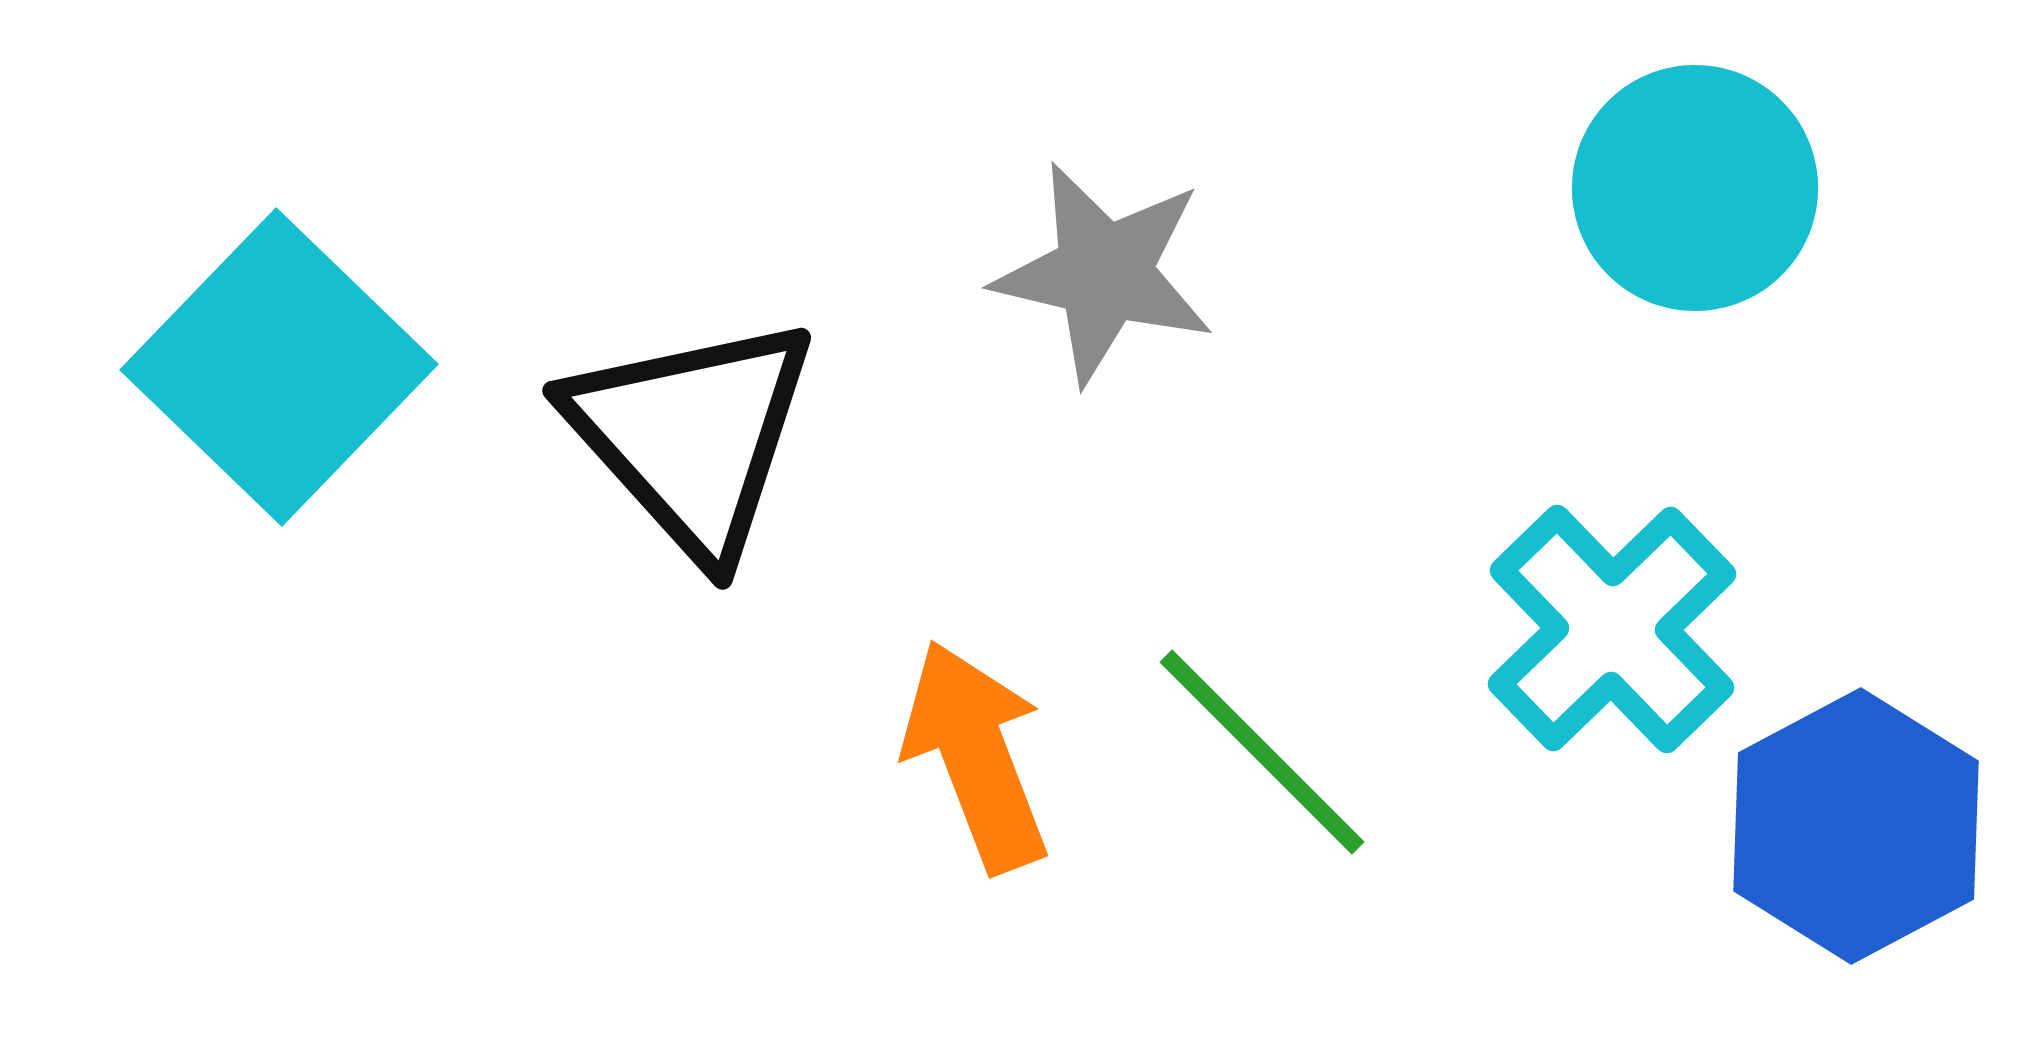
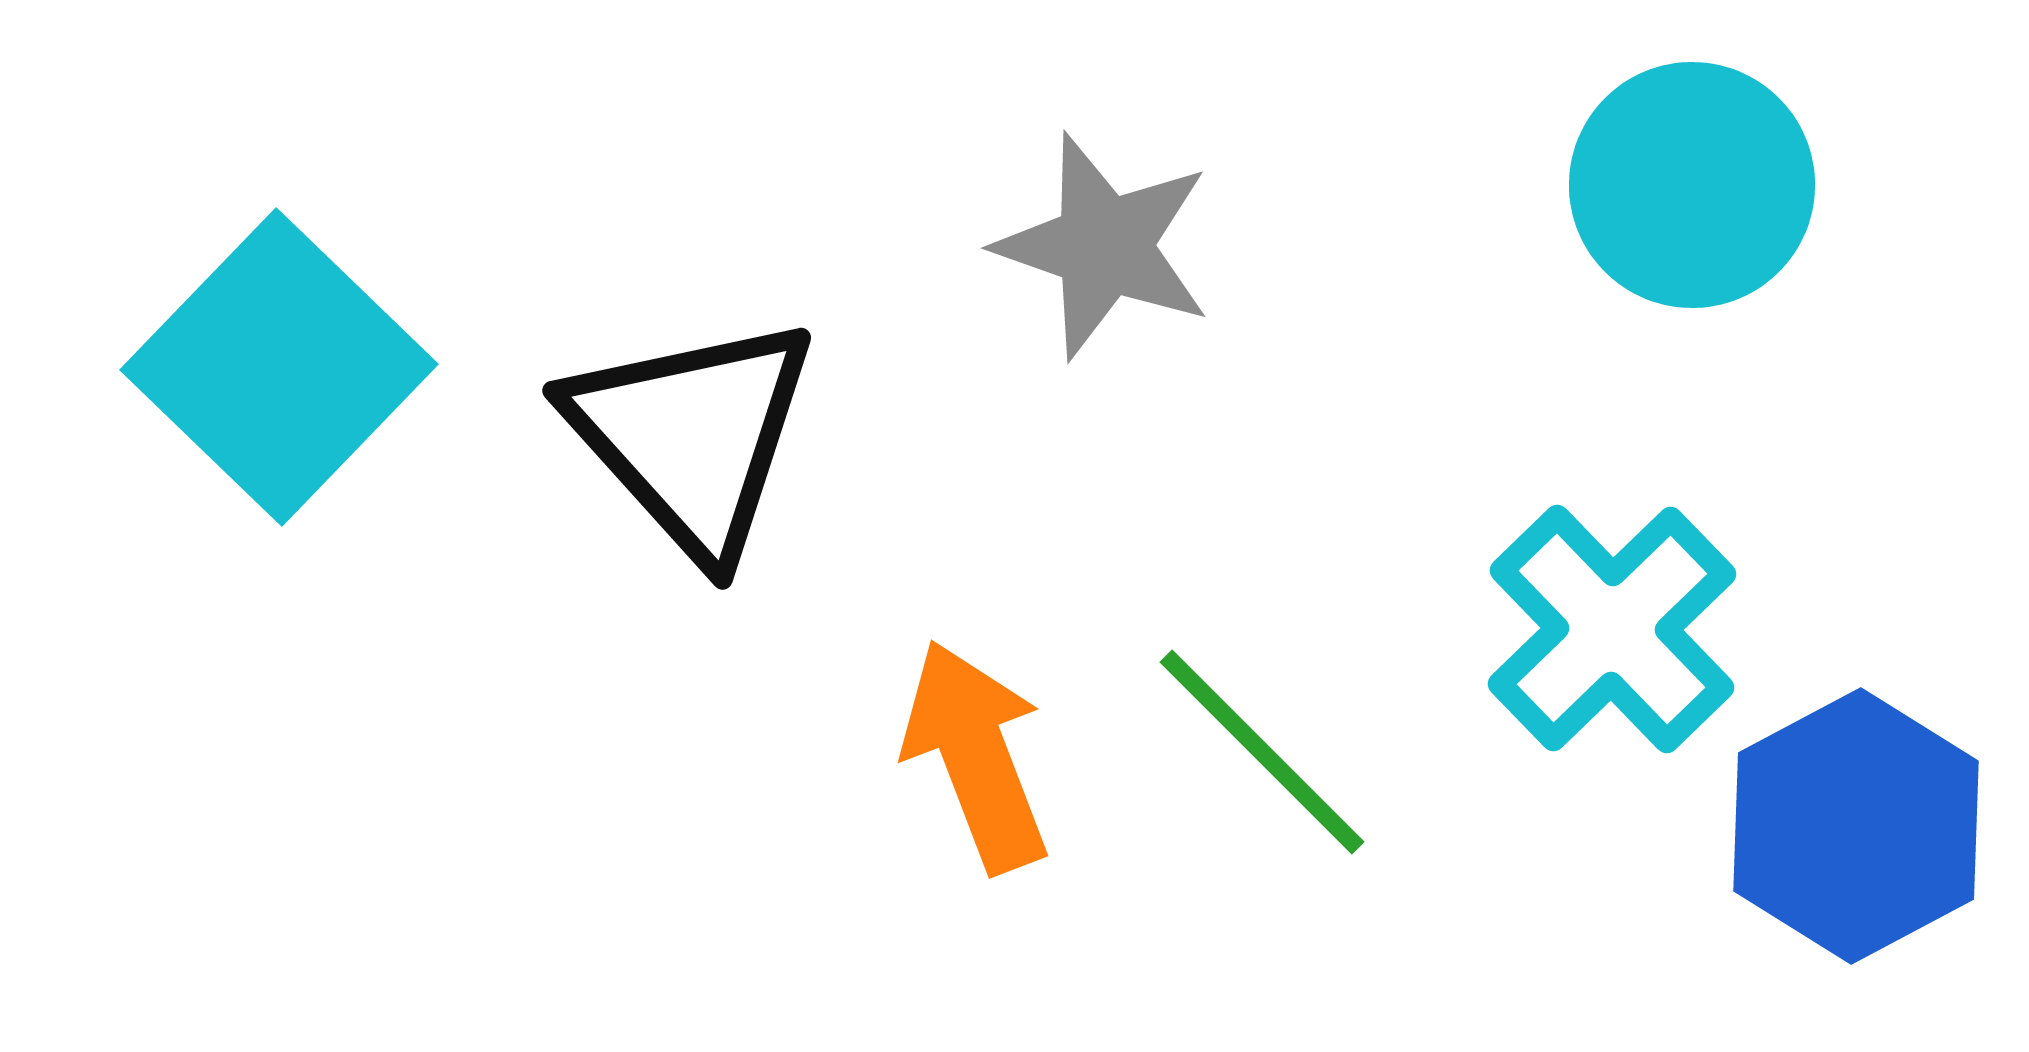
cyan circle: moved 3 px left, 3 px up
gray star: moved 27 px up; rotated 6 degrees clockwise
